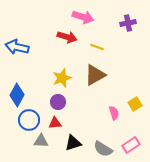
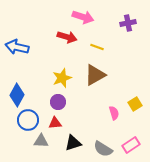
blue circle: moved 1 px left
